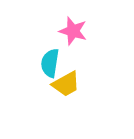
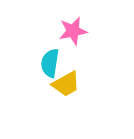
pink star: rotated 28 degrees counterclockwise
